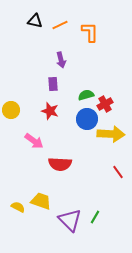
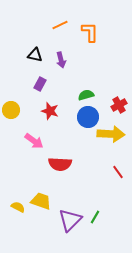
black triangle: moved 34 px down
purple rectangle: moved 13 px left; rotated 32 degrees clockwise
red cross: moved 14 px right, 1 px down
blue circle: moved 1 px right, 2 px up
purple triangle: rotated 30 degrees clockwise
